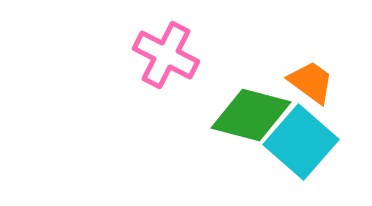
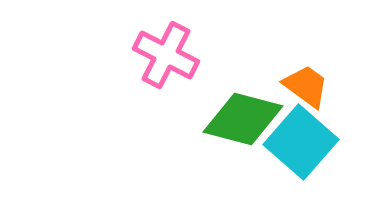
orange trapezoid: moved 5 px left, 4 px down
green diamond: moved 8 px left, 4 px down
